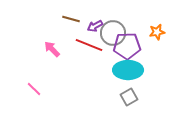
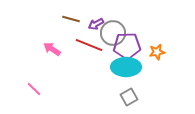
purple arrow: moved 1 px right, 2 px up
orange star: moved 20 px down
pink arrow: rotated 12 degrees counterclockwise
cyan ellipse: moved 2 px left, 3 px up
